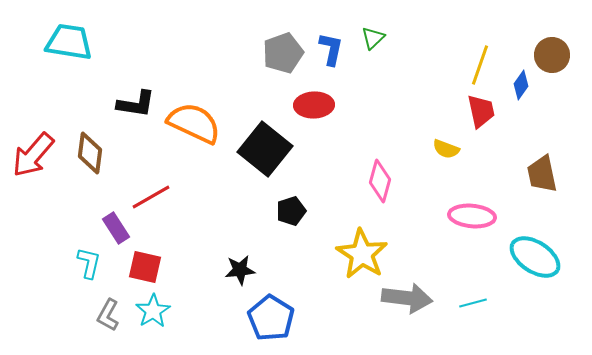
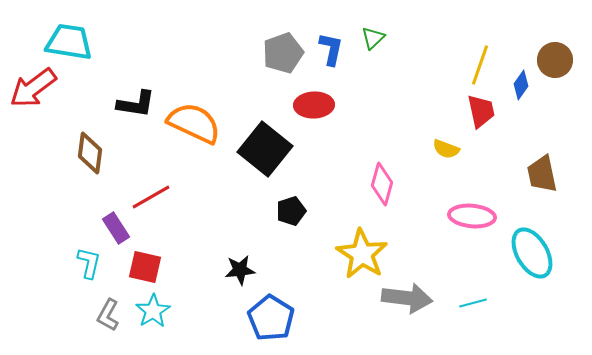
brown circle: moved 3 px right, 5 px down
red arrow: moved 67 px up; rotated 12 degrees clockwise
pink diamond: moved 2 px right, 3 px down
cyan ellipse: moved 3 px left, 4 px up; rotated 27 degrees clockwise
